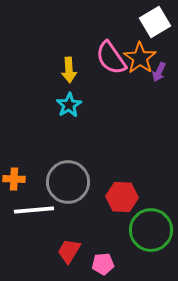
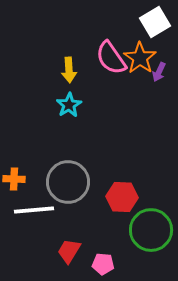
pink pentagon: rotated 10 degrees clockwise
